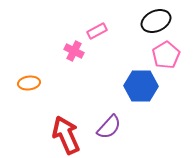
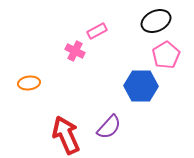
pink cross: moved 1 px right
